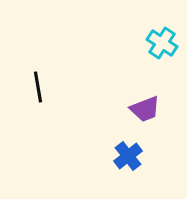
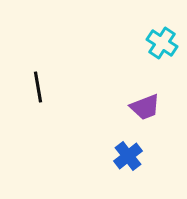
purple trapezoid: moved 2 px up
